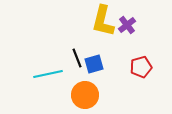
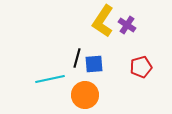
yellow L-shape: rotated 20 degrees clockwise
purple cross: rotated 18 degrees counterclockwise
black line: rotated 36 degrees clockwise
blue square: rotated 12 degrees clockwise
cyan line: moved 2 px right, 5 px down
